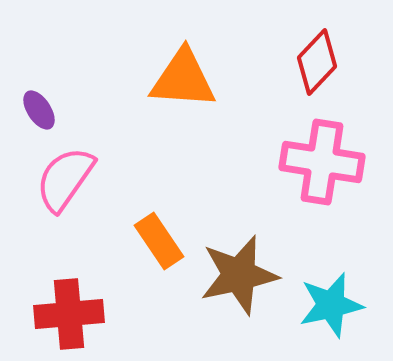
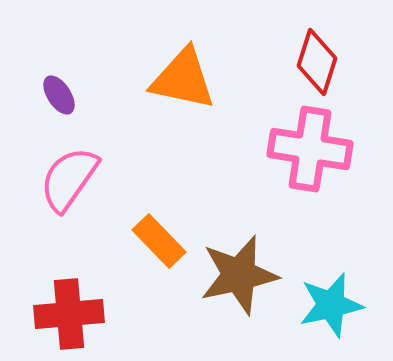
red diamond: rotated 26 degrees counterclockwise
orange triangle: rotated 8 degrees clockwise
purple ellipse: moved 20 px right, 15 px up
pink cross: moved 12 px left, 13 px up
pink semicircle: moved 4 px right
orange rectangle: rotated 10 degrees counterclockwise
